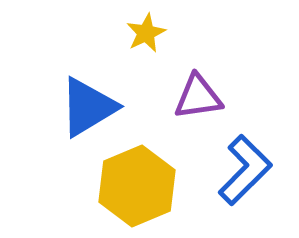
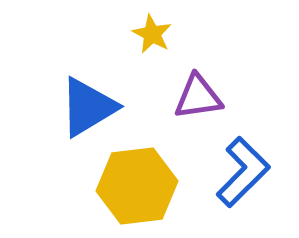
yellow star: moved 6 px right, 1 px down; rotated 18 degrees counterclockwise
blue L-shape: moved 2 px left, 2 px down
yellow hexagon: rotated 16 degrees clockwise
